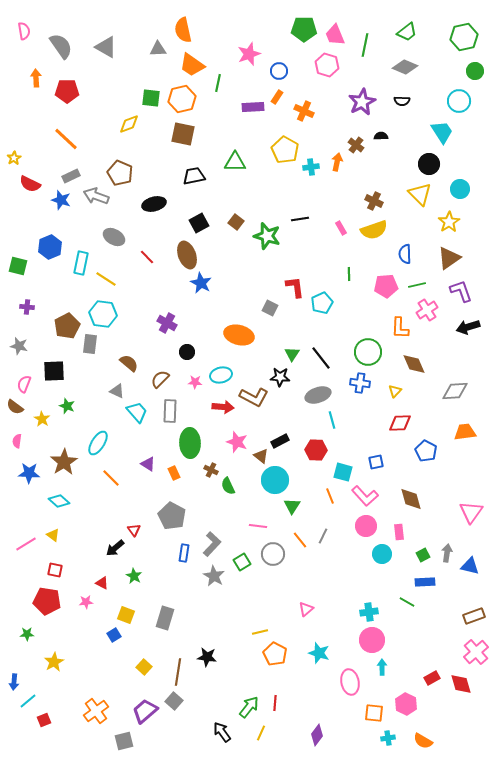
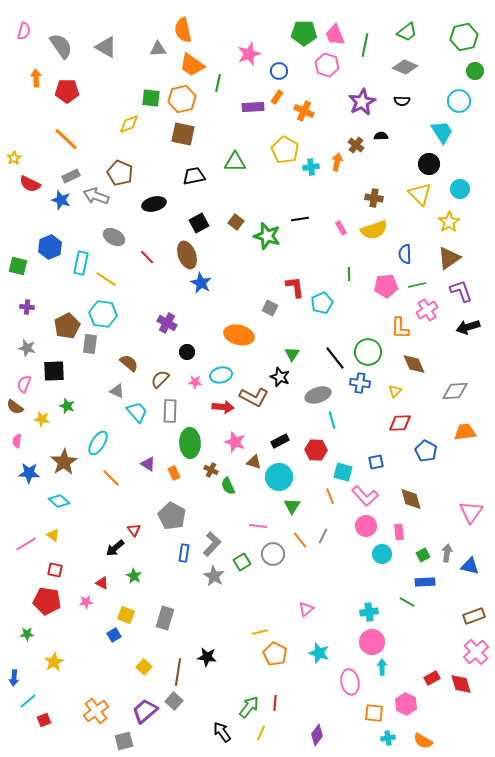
green pentagon at (304, 29): moved 4 px down
pink semicircle at (24, 31): rotated 24 degrees clockwise
brown cross at (374, 201): moved 3 px up; rotated 18 degrees counterclockwise
gray star at (19, 346): moved 8 px right, 2 px down
black line at (321, 358): moved 14 px right
black star at (280, 377): rotated 18 degrees clockwise
yellow star at (42, 419): rotated 21 degrees counterclockwise
pink star at (237, 442): moved 2 px left
brown triangle at (261, 456): moved 7 px left, 6 px down; rotated 21 degrees counterclockwise
cyan circle at (275, 480): moved 4 px right, 3 px up
pink circle at (372, 640): moved 2 px down
blue arrow at (14, 682): moved 4 px up
